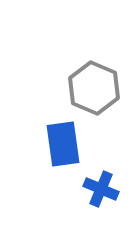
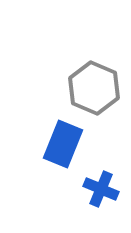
blue rectangle: rotated 30 degrees clockwise
